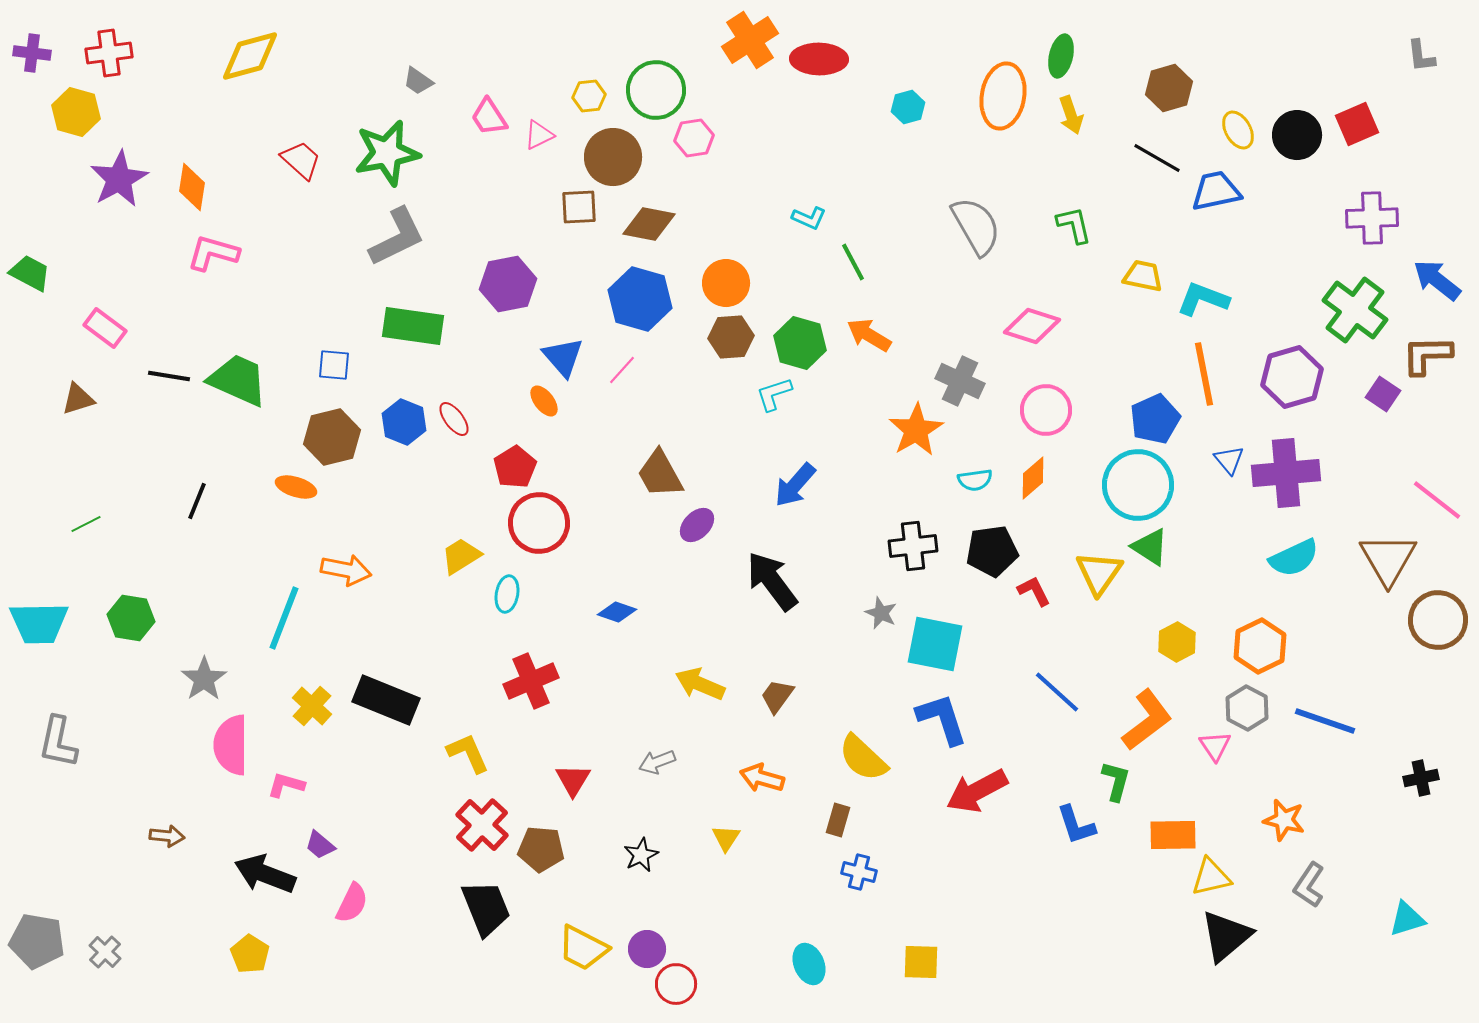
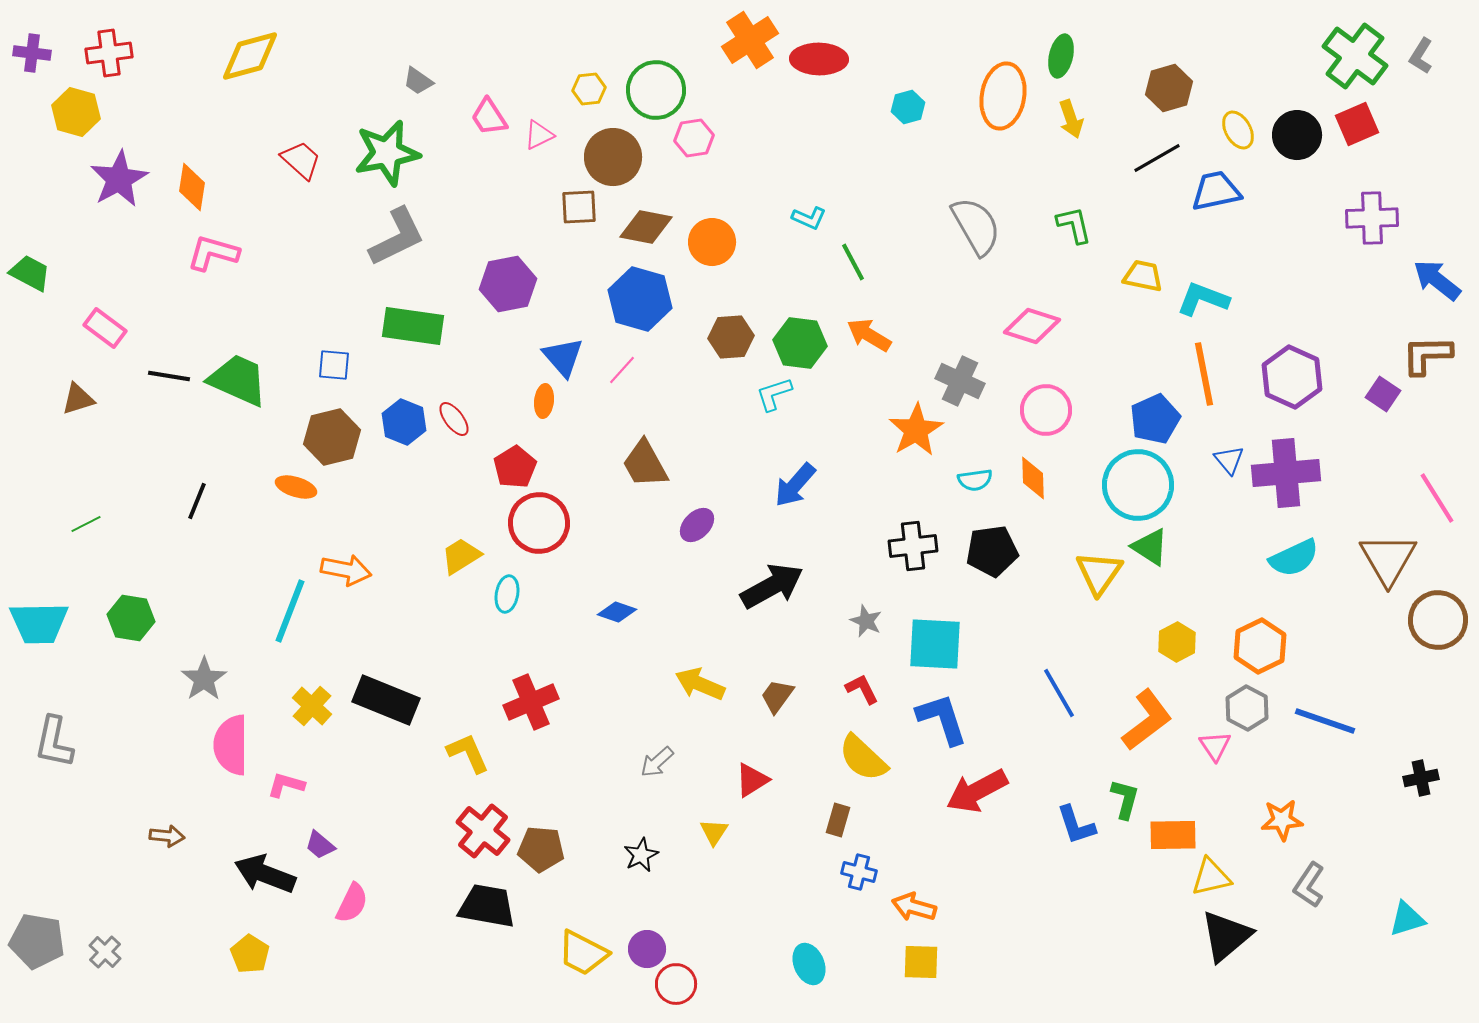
gray L-shape at (1421, 56): rotated 39 degrees clockwise
yellow hexagon at (589, 96): moved 7 px up
yellow arrow at (1071, 115): moved 4 px down
black line at (1157, 158): rotated 60 degrees counterclockwise
brown diamond at (649, 224): moved 3 px left, 3 px down
orange circle at (726, 283): moved 14 px left, 41 px up
green cross at (1355, 310): moved 254 px up
green hexagon at (800, 343): rotated 9 degrees counterclockwise
purple hexagon at (1292, 377): rotated 20 degrees counterclockwise
orange ellipse at (544, 401): rotated 44 degrees clockwise
brown trapezoid at (660, 474): moved 15 px left, 10 px up
orange diamond at (1033, 478): rotated 51 degrees counterclockwise
pink line at (1437, 500): moved 2 px up; rotated 20 degrees clockwise
black arrow at (772, 581): moved 5 px down; rotated 98 degrees clockwise
red L-shape at (1034, 591): moved 172 px left, 98 px down
gray star at (881, 613): moved 15 px left, 8 px down
cyan line at (284, 618): moved 6 px right, 7 px up
cyan square at (935, 644): rotated 8 degrees counterclockwise
red cross at (531, 681): moved 21 px down
blue line at (1057, 692): moved 2 px right, 1 px down; rotated 18 degrees clockwise
gray L-shape at (58, 742): moved 4 px left
gray arrow at (657, 762): rotated 21 degrees counterclockwise
orange arrow at (762, 778): moved 152 px right, 129 px down
red triangle at (573, 780): moved 179 px right; rotated 27 degrees clockwise
green L-shape at (1116, 781): moved 9 px right, 18 px down
orange star at (1284, 820): moved 2 px left; rotated 18 degrees counterclockwise
red cross at (482, 825): moved 1 px right, 6 px down; rotated 4 degrees counterclockwise
yellow triangle at (726, 838): moved 12 px left, 6 px up
black trapezoid at (486, 908): moved 1 px right, 2 px up; rotated 58 degrees counterclockwise
yellow trapezoid at (583, 948): moved 5 px down
